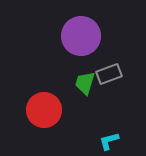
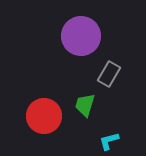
gray rectangle: rotated 40 degrees counterclockwise
green trapezoid: moved 22 px down
red circle: moved 6 px down
